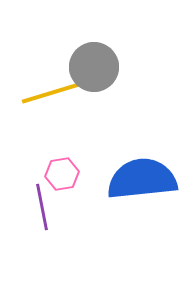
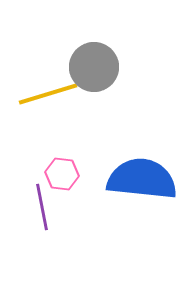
yellow line: moved 3 px left, 1 px down
pink hexagon: rotated 16 degrees clockwise
blue semicircle: rotated 12 degrees clockwise
